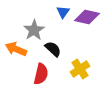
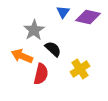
purple diamond: moved 1 px right
orange arrow: moved 6 px right, 7 px down
